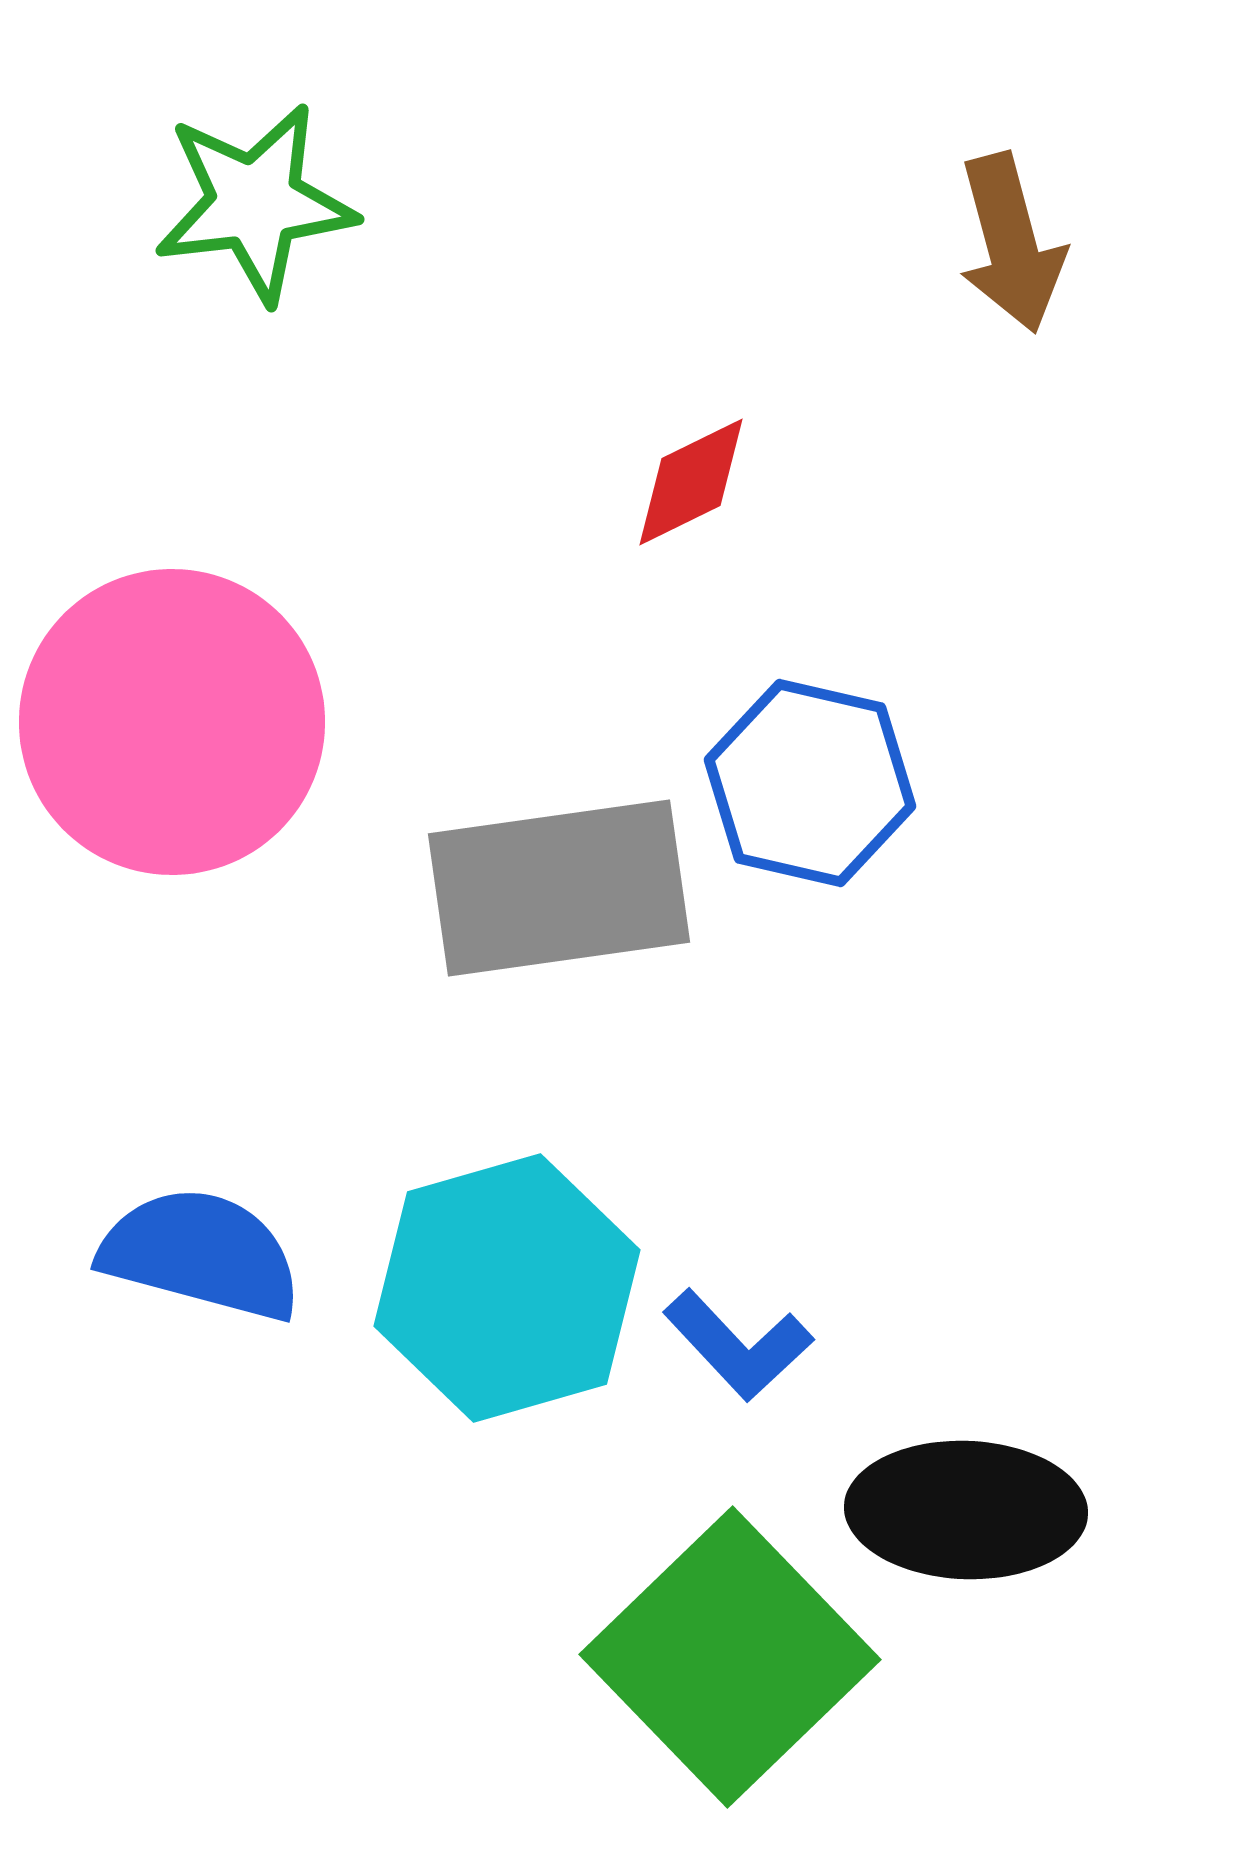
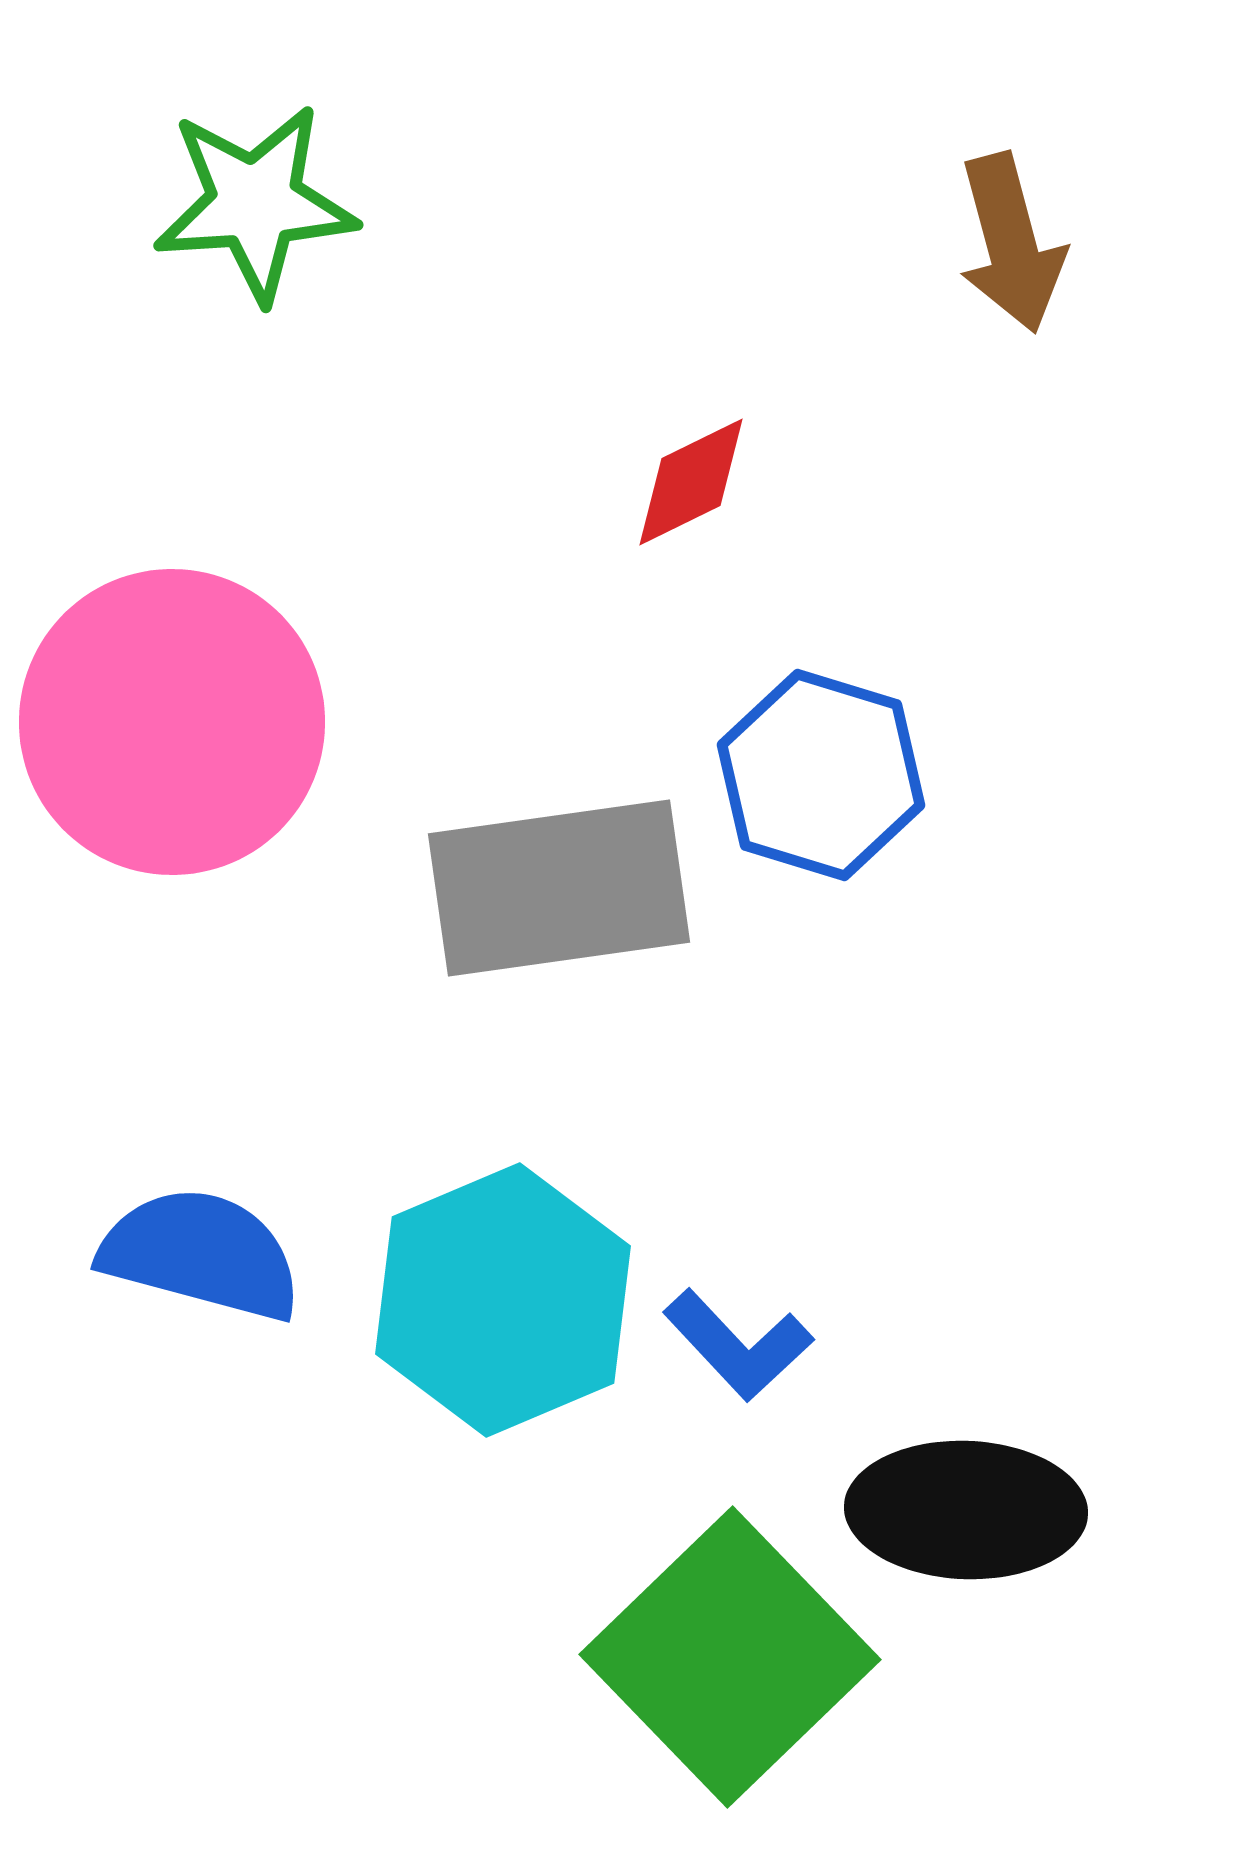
green star: rotated 3 degrees clockwise
blue hexagon: moved 11 px right, 8 px up; rotated 4 degrees clockwise
cyan hexagon: moved 4 px left, 12 px down; rotated 7 degrees counterclockwise
